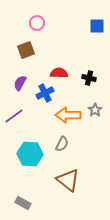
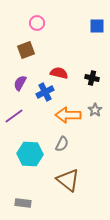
red semicircle: rotated 12 degrees clockwise
black cross: moved 3 px right
blue cross: moved 1 px up
gray rectangle: rotated 21 degrees counterclockwise
